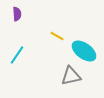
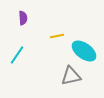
purple semicircle: moved 6 px right, 4 px down
yellow line: rotated 40 degrees counterclockwise
